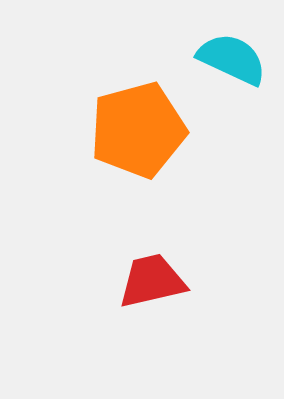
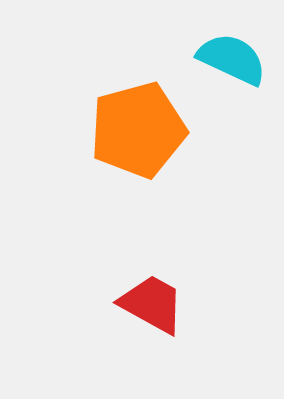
red trapezoid: moved 23 px down; rotated 42 degrees clockwise
